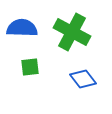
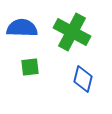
blue diamond: rotated 52 degrees clockwise
